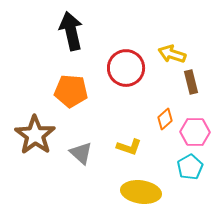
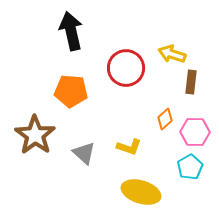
brown rectangle: rotated 20 degrees clockwise
gray triangle: moved 3 px right
yellow ellipse: rotated 9 degrees clockwise
